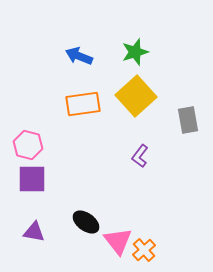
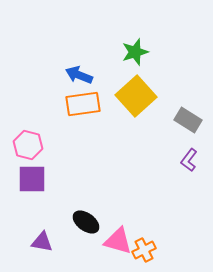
blue arrow: moved 19 px down
gray rectangle: rotated 48 degrees counterclockwise
purple L-shape: moved 49 px right, 4 px down
purple triangle: moved 8 px right, 10 px down
pink triangle: rotated 36 degrees counterclockwise
orange cross: rotated 15 degrees clockwise
